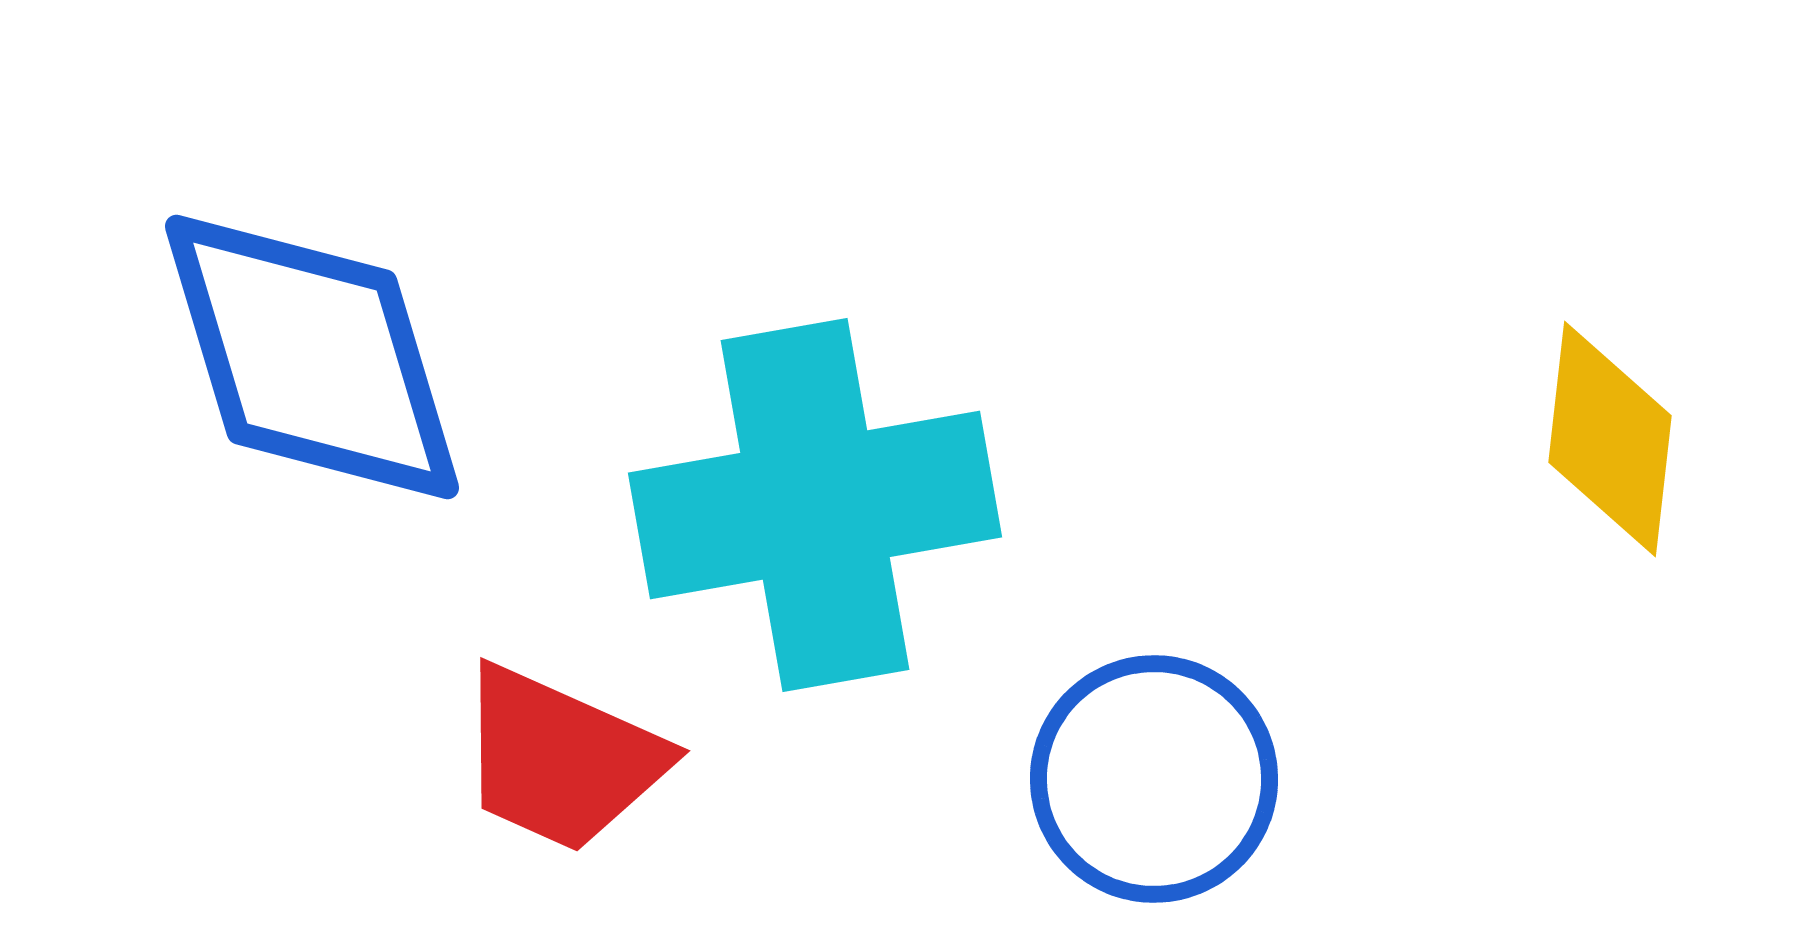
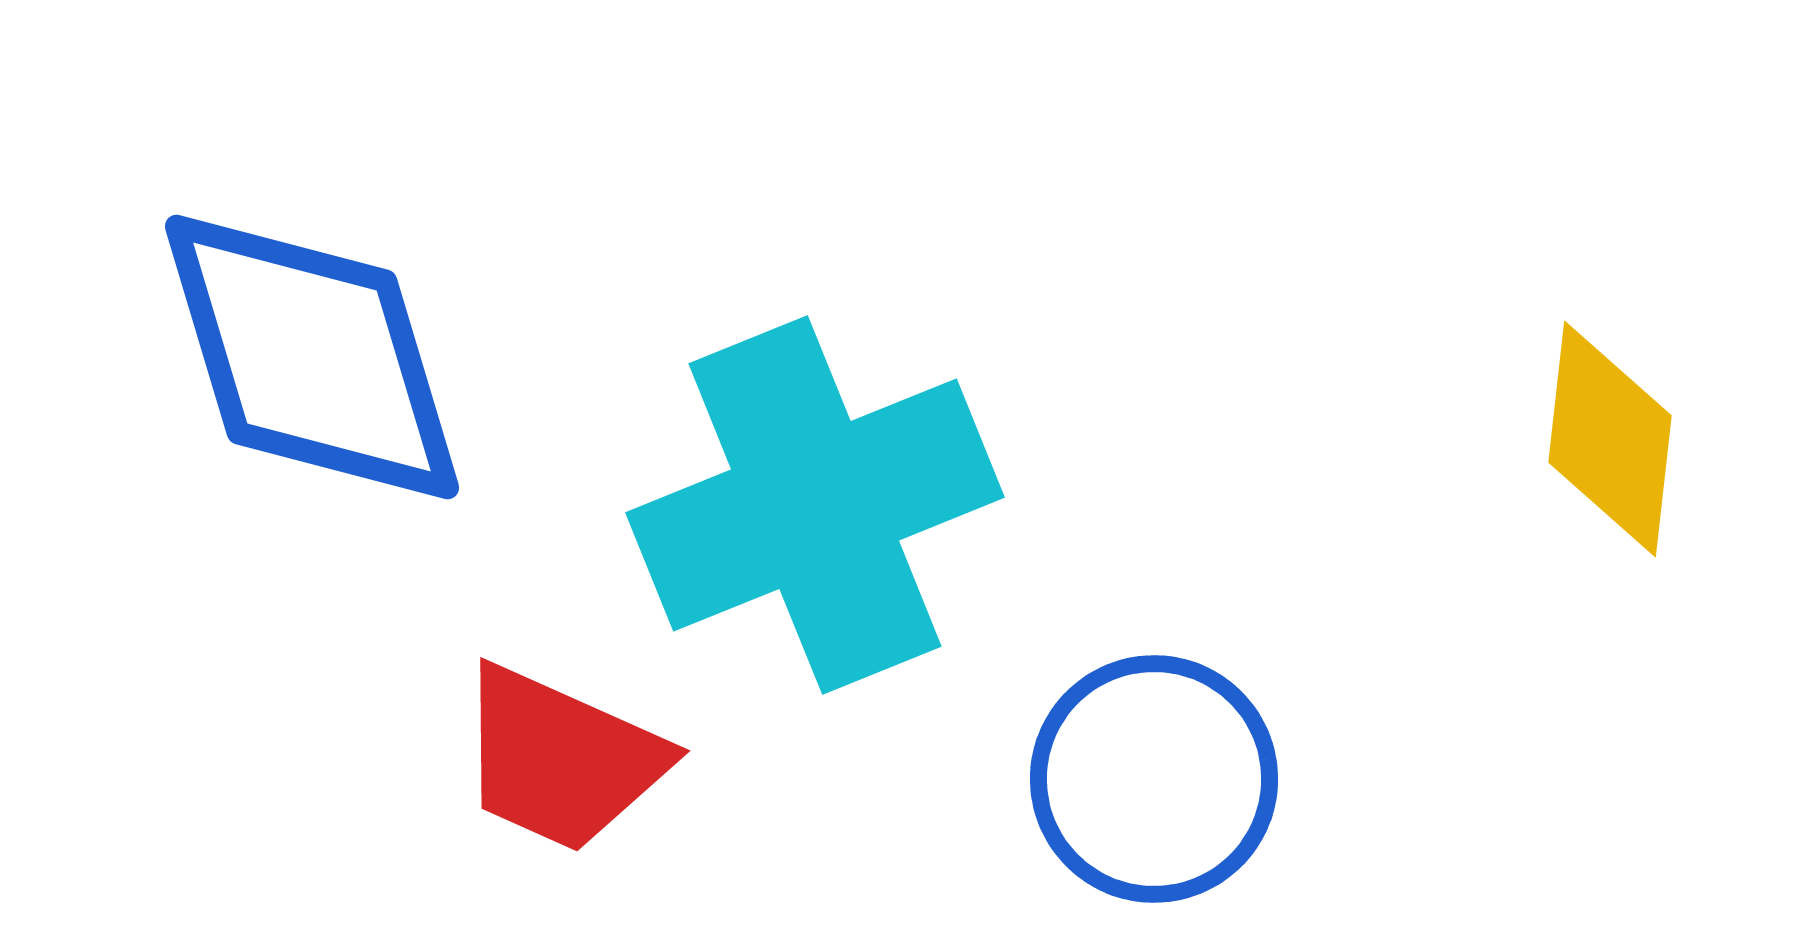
cyan cross: rotated 12 degrees counterclockwise
